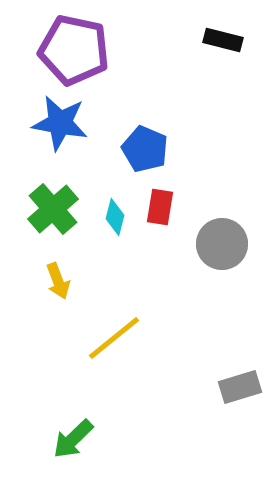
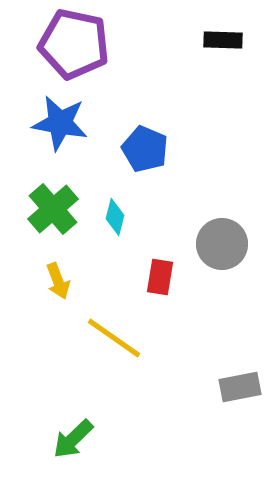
black rectangle: rotated 12 degrees counterclockwise
purple pentagon: moved 6 px up
red rectangle: moved 70 px down
yellow line: rotated 74 degrees clockwise
gray rectangle: rotated 6 degrees clockwise
